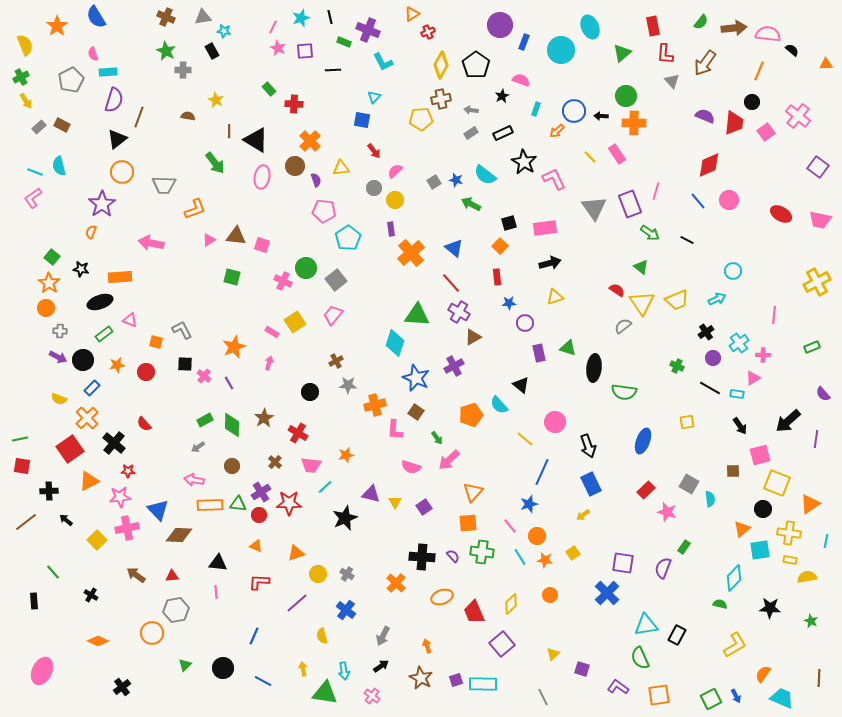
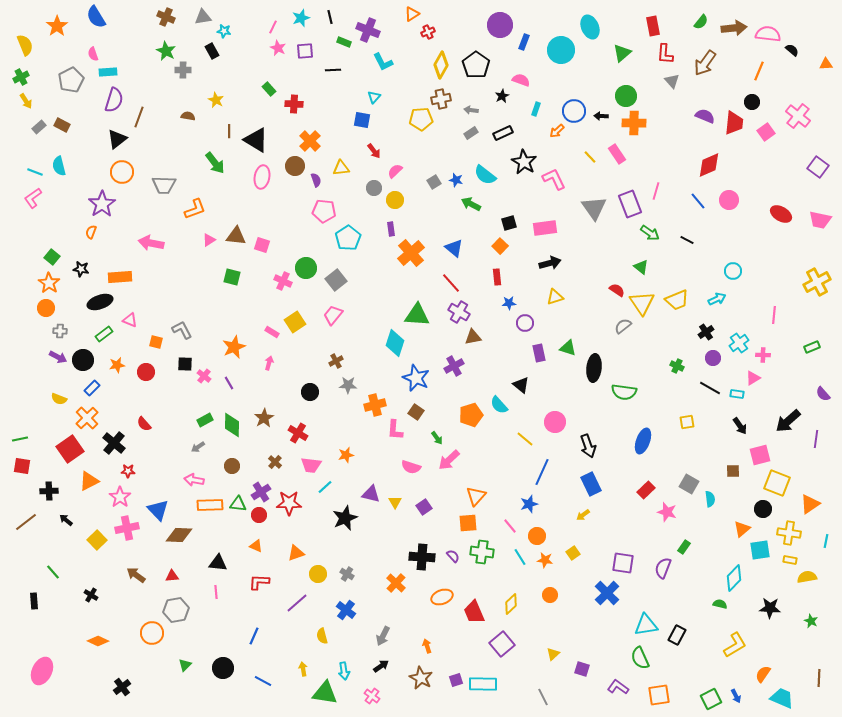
brown triangle at (473, 337): rotated 18 degrees clockwise
orange triangle at (473, 492): moved 3 px right, 4 px down
pink star at (120, 497): rotated 30 degrees counterclockwise
